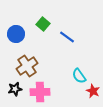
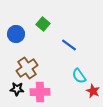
blue line: moved 2 px right, 8 px down
brown cross: moved 2 px down
black star: moved 2 px right; rotated 16 degrees clockwise
